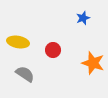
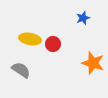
yellow ellipse: moved 12 px right, 3 px up
red circle: moved 6 px up
gray semicircle: moved 4 px left, 4 px up
